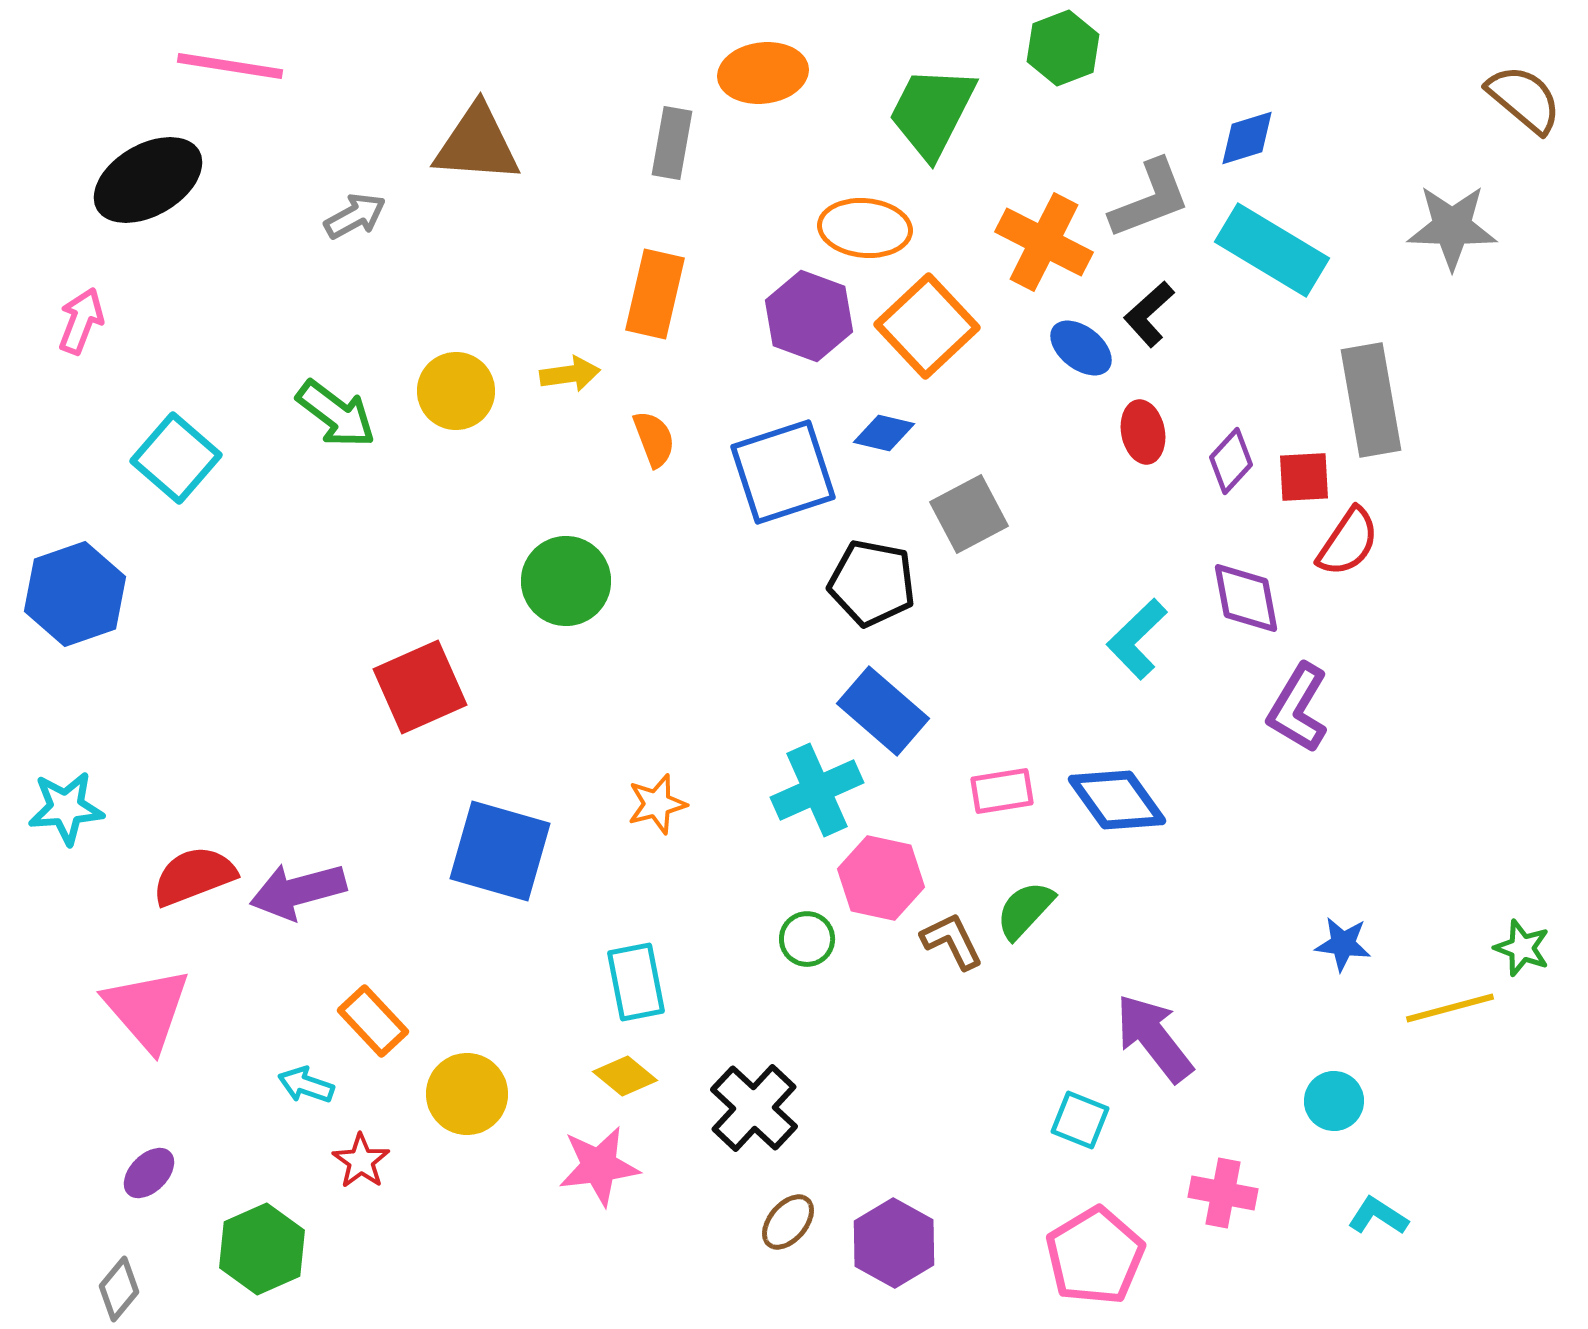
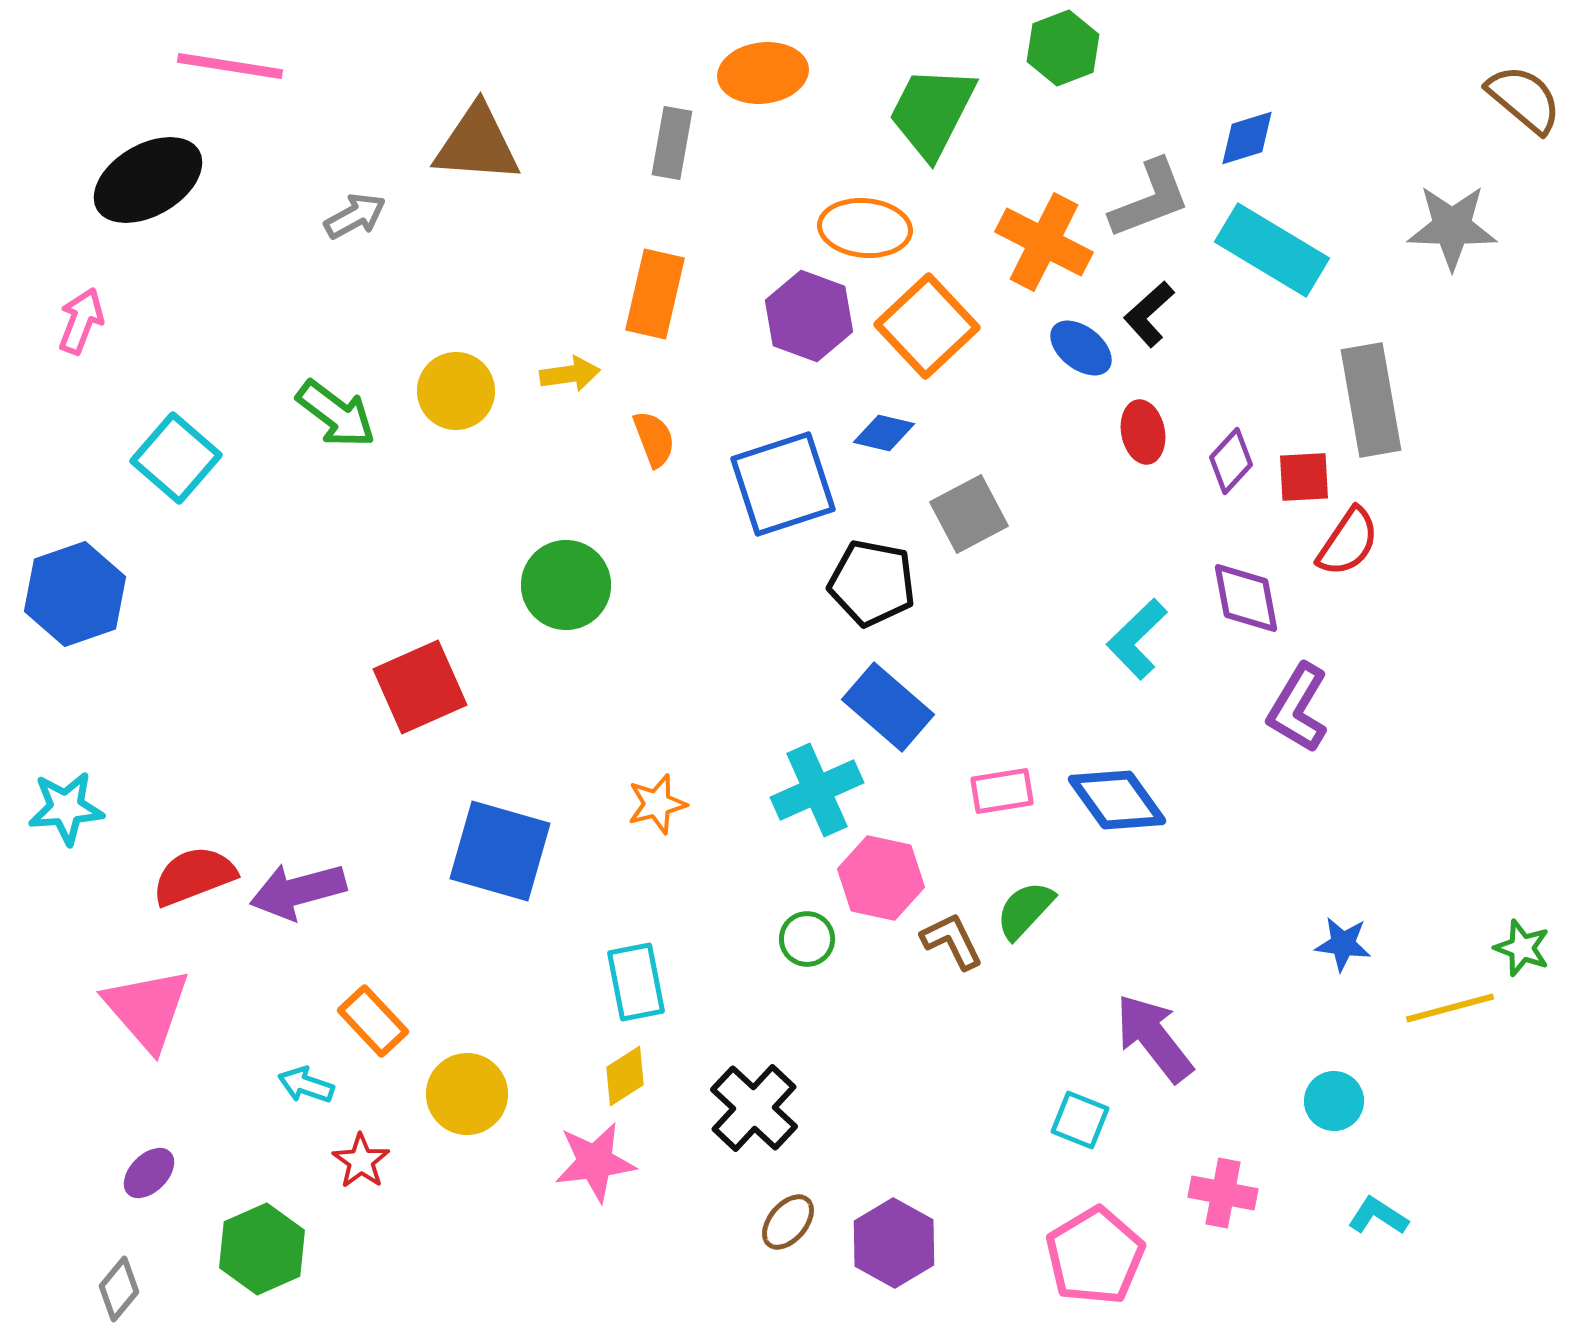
blue square at (783, 472): moved 12 px down
green circle at (566, 581): moved 4 px down
blue rectangle at (883, 711): moved 5 px right, 4 px up
yellow diamond at (625, 1076): rotated 72 degrees counterclockwise
pink star at (599, 1166): moved 4 px left, 4 px up
